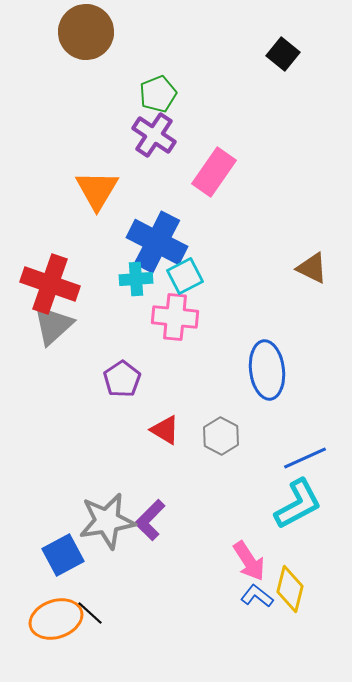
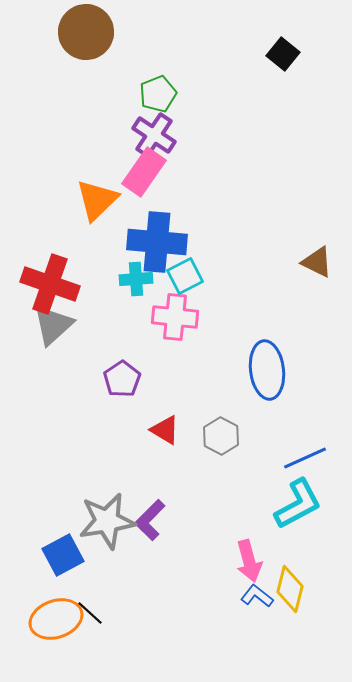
pink rectangle: moved 70 px left
orange triangle: moved 10 px down; rotated 15 degrees clockwise
blue cross: rotated 22 degrees counterclockwise
brown triangle: moved 5 px right, 6 px up
pink arrow: rotated 18 degrees clockwise
